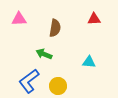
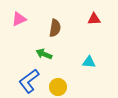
pink triangle: rotated 21 degrees counterclockwise
yellow circle: moved 1 px down
